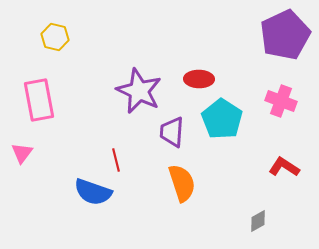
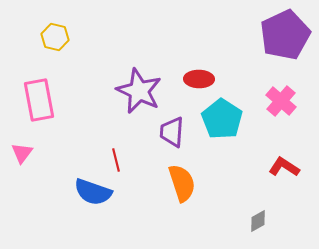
pink cross: rotated 20 degrees clockwise
